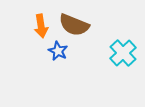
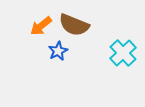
orange arrow: rotated 60 degrees clockwise
blue star: rotated 18 degrees clockwise
